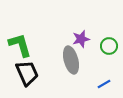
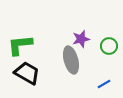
green L-shape: rotated 80 degrees counterclockwise
black trapezoid: rotated 36 degrees counterclockwise
